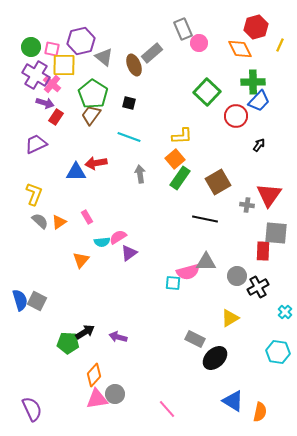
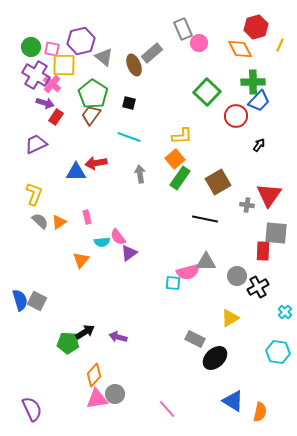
pink rectangle at (87, 217): rotated 16 degrees clockwise
pink semicircle at (118, 237): rotated 96 degrees counterclockwise
